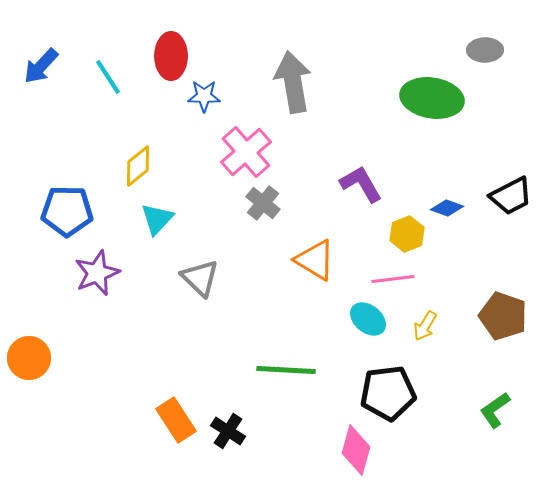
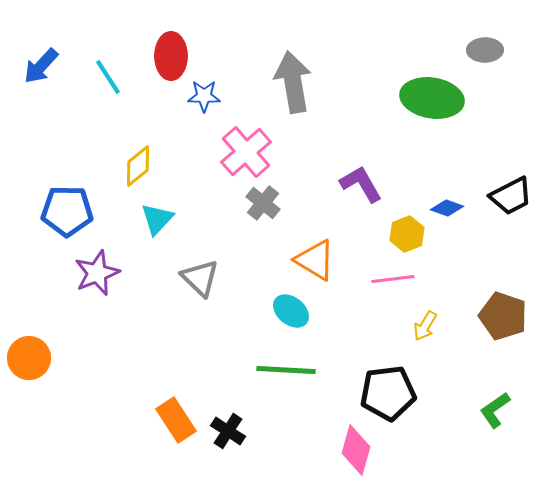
cyan ellipse: moved 77 px left, 8 px up
